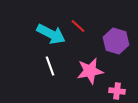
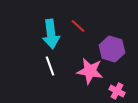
cyan arrow: rotated 56 degrees clockwise
purple hexagon: moved 4 px left, 8 px down
pink star: rotated 20 degrees clockwise
pink cross: rotated 21 degrees clockwise
